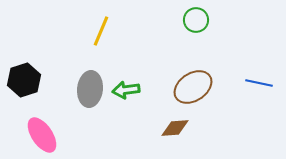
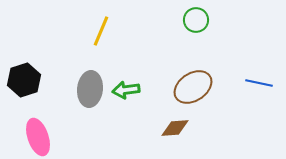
pink ellipse: moved 4 px left, 2 px down; rotated 15 degrees clockwise
